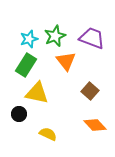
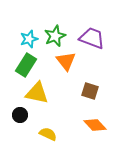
brown square: rotated 24 degrees counterclockwise
black circle: moved 1 px right, 1 px down
